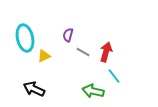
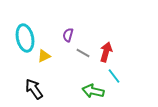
gray line: moved 1 px down
black arrow: rotated 30 degrees clockwise
